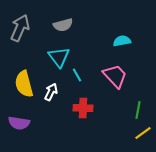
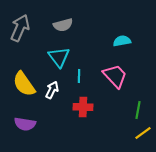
cyan line: moved 2 px right, 1 px down; rotated 32 degrees clockwise
yellow semicircle: rotated 20 degrees counterclockwise
white arrow: moved 1 px right, 2 px up
red cross: moved 1 px up
purple semicircle: moved 6 px right, 1 px down
